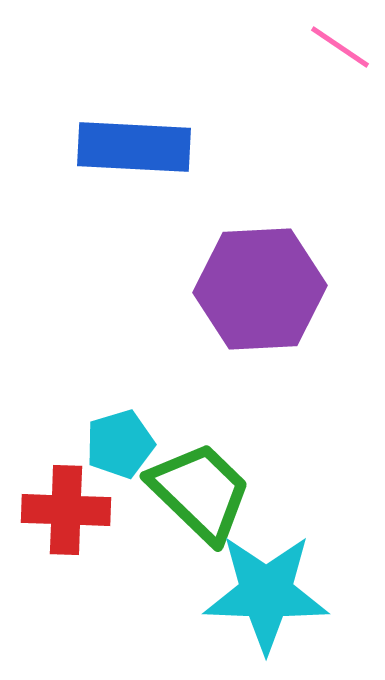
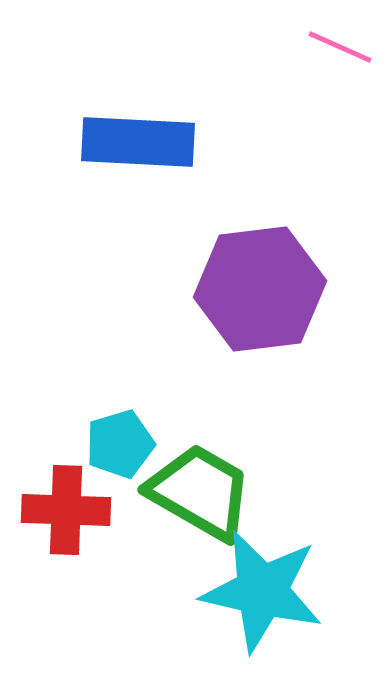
pink line: rotated 10 degrees counterclockwise
blue rectangle: moved 4 px right, 5 px up
purple hexagon: rotated 4 degrees counterclockwise
green trapezoid: rotated 14 degrees counterclockwise
cyan star: moved 4 px left, 2 px up; rotated 11 degrees clockwise
